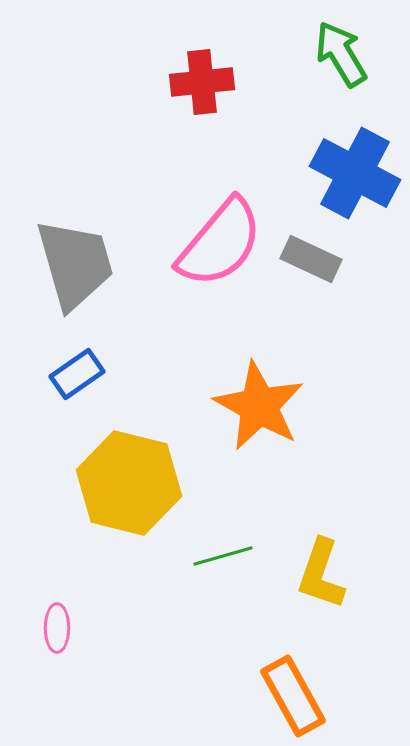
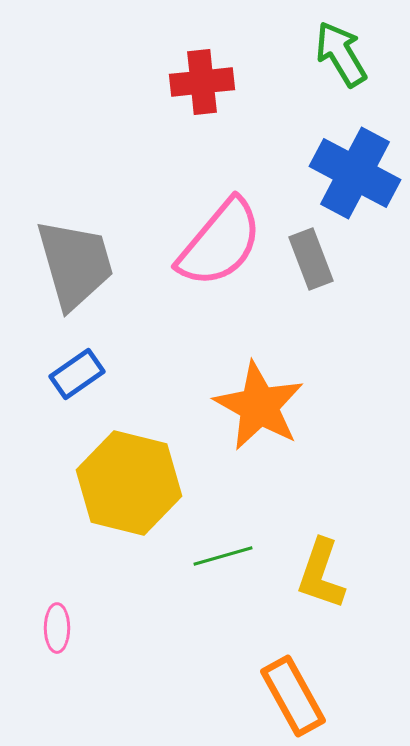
gray rectangle: rotated 44 degrees clockwise
